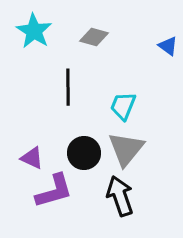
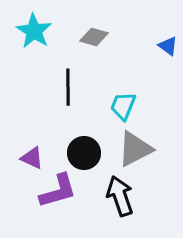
gray triangle: moved 9 px right; rotated 24 degrees clockwise
purple L-shape: moved 4 px right
